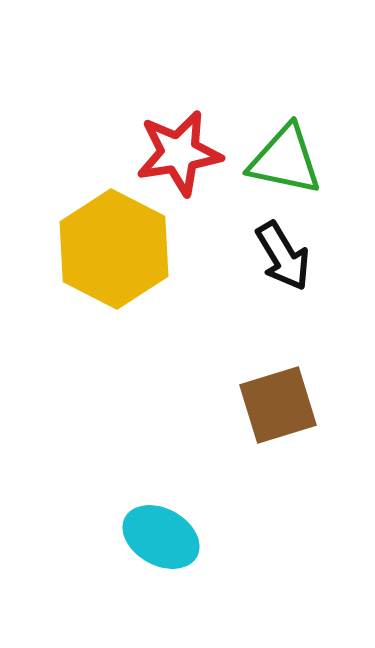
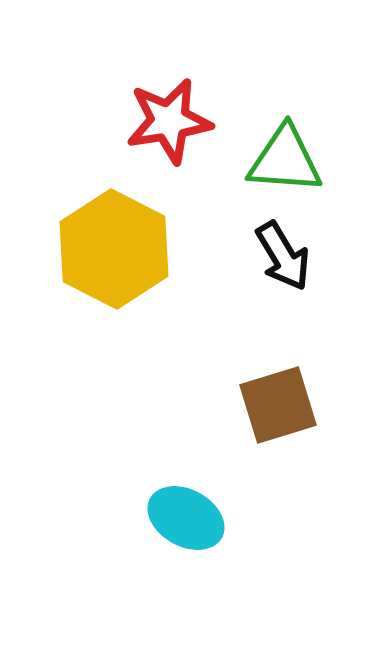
red star: moved 10 px left, 32 px up
green triangle: rotated 8 degrees counterclockwise
cyan ellipse: moved 25 px right, 19 px up
